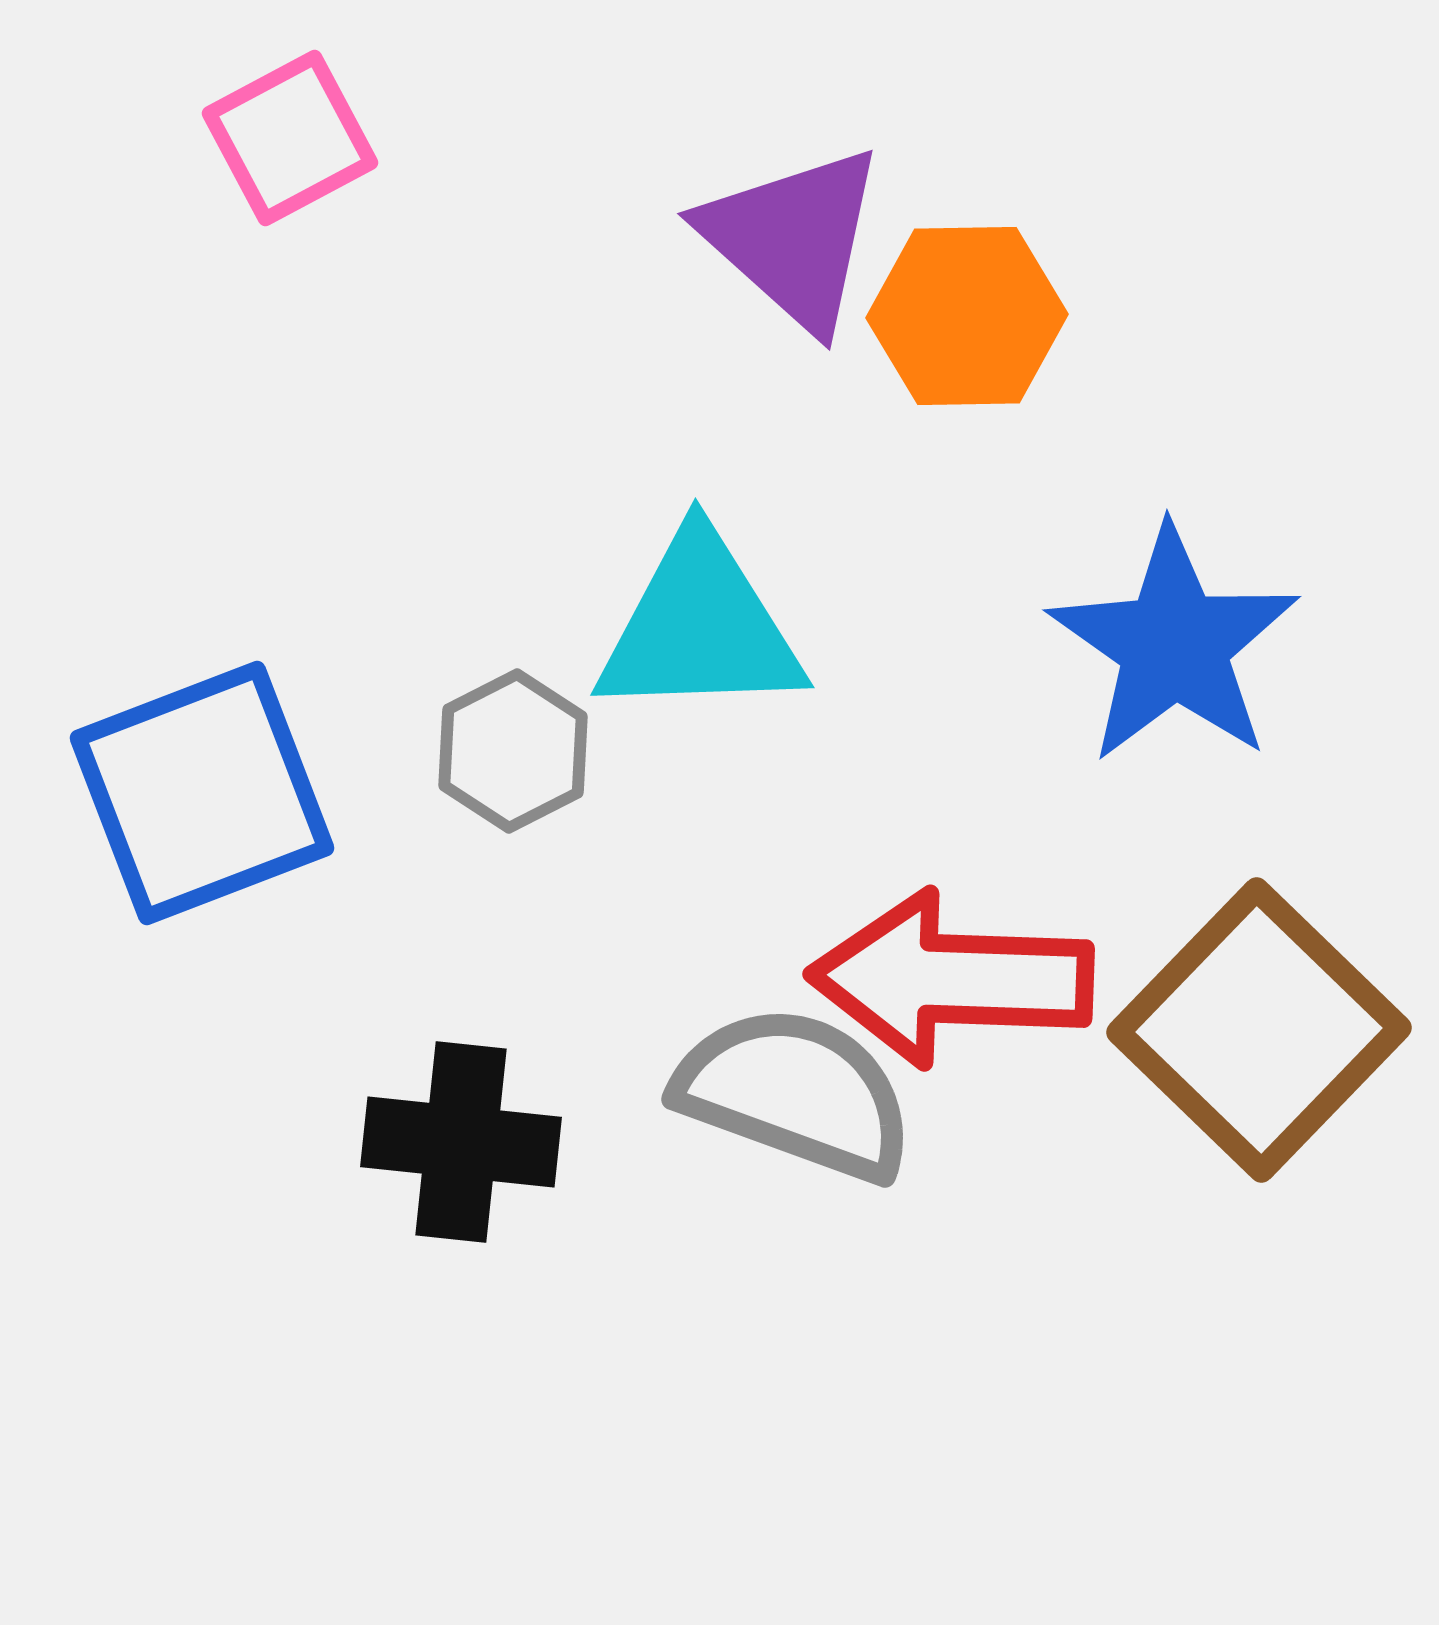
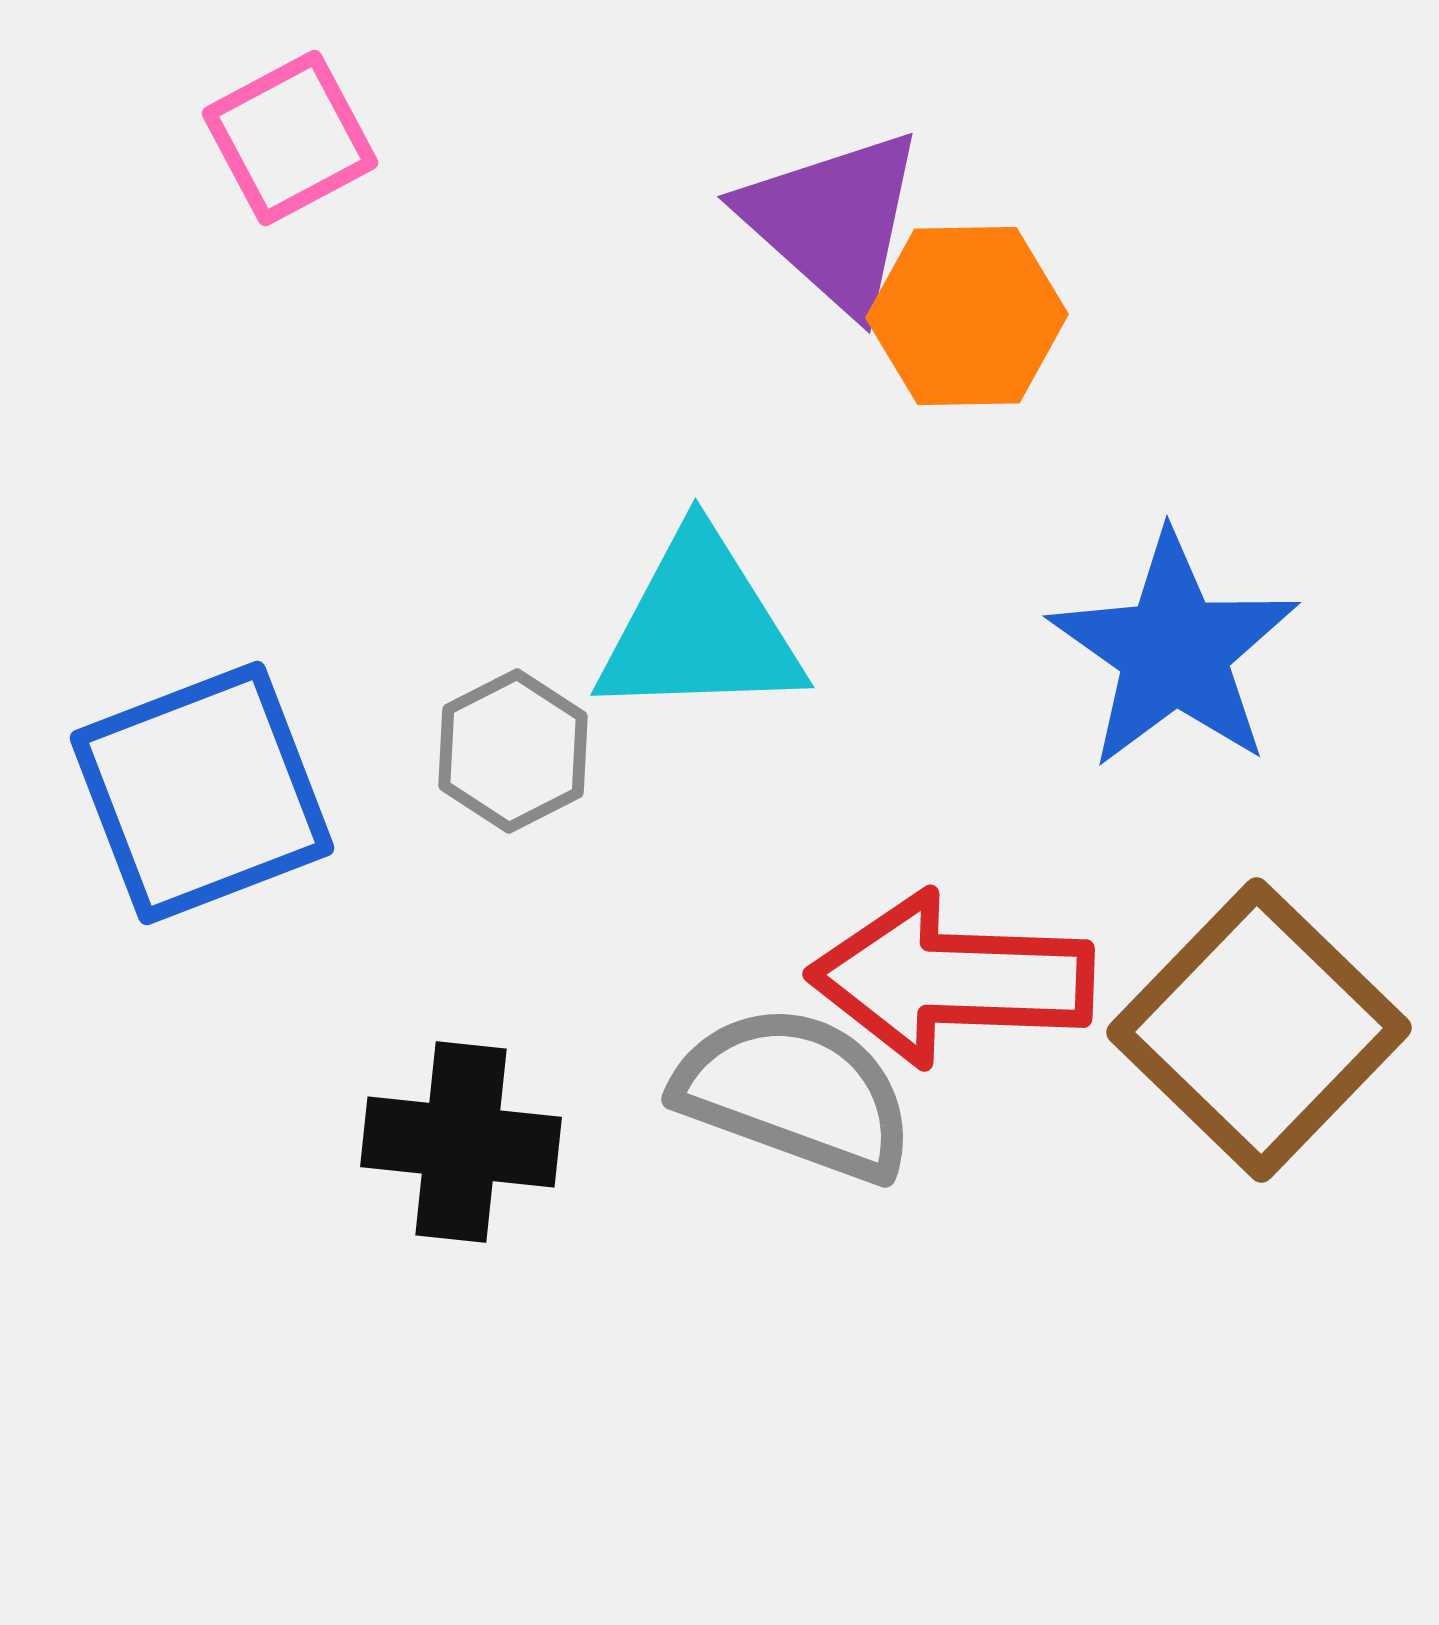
purple triangle: moved 40 px right, 17 px up
blue star: moved 6 px down
